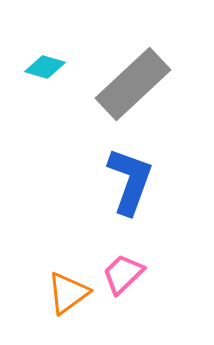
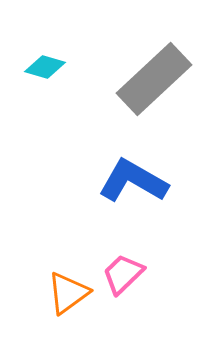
gray rectangle: moved 21 px right, 5 px up
blue L-shape: moved 3 px right; rotated 80 degrees counterclockwise
